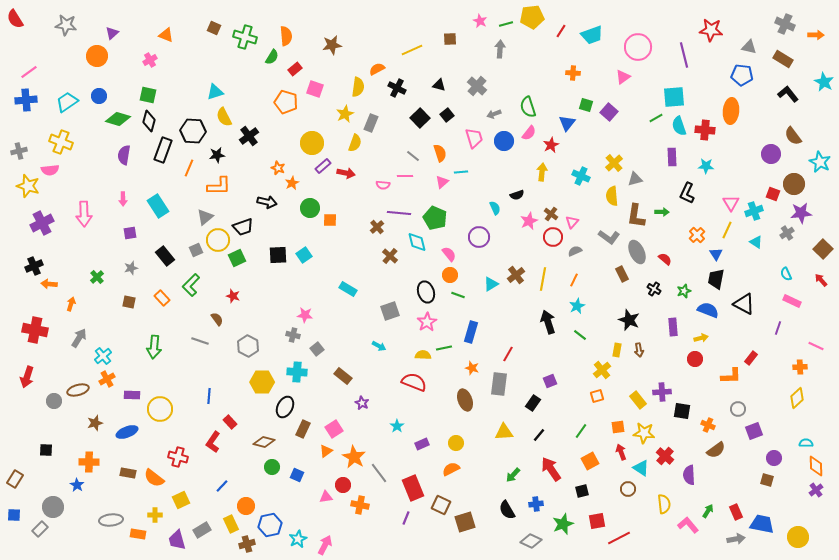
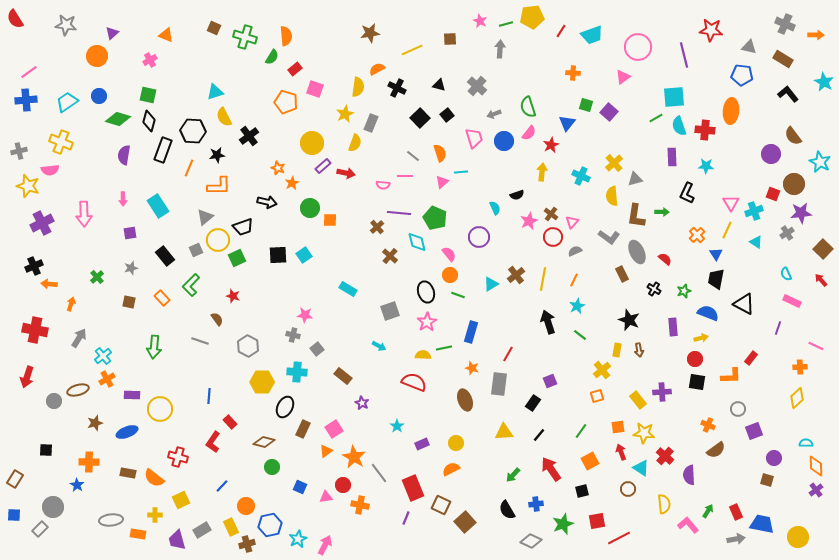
brown star at (332, 45): moved 38 px right, 12 px up
blue semicircle at (708, 310): moved 3 px down
black square at (682, 411): moved 15 px right, 29 px up
blue square at (297, 475): moved 3 px right, 12 px down
brown square at (465, 522): rotated 25 degrees counterclockwise
yellow rectangle at (231, 524): moved 3 px down
